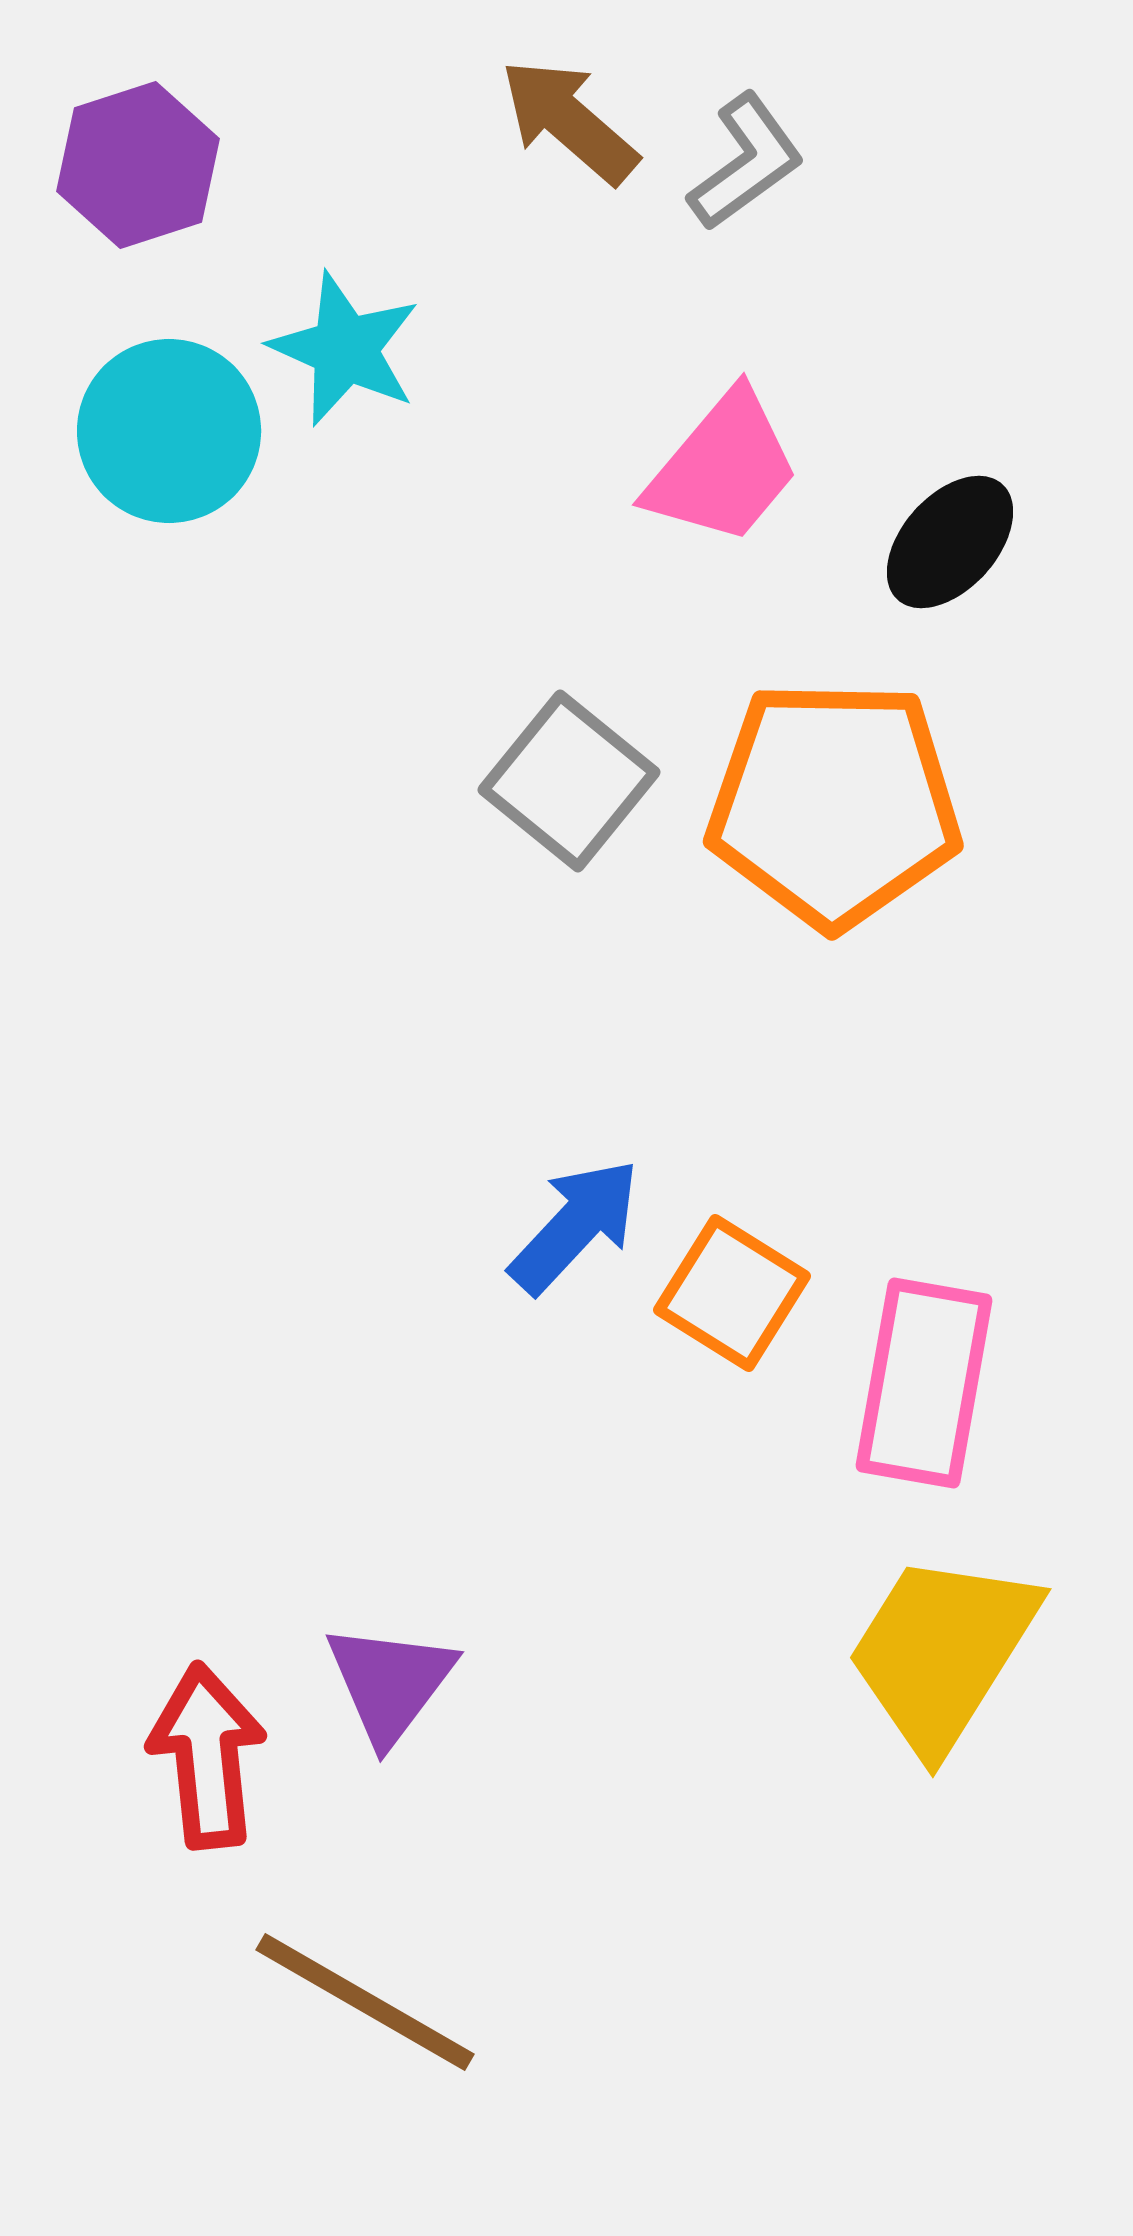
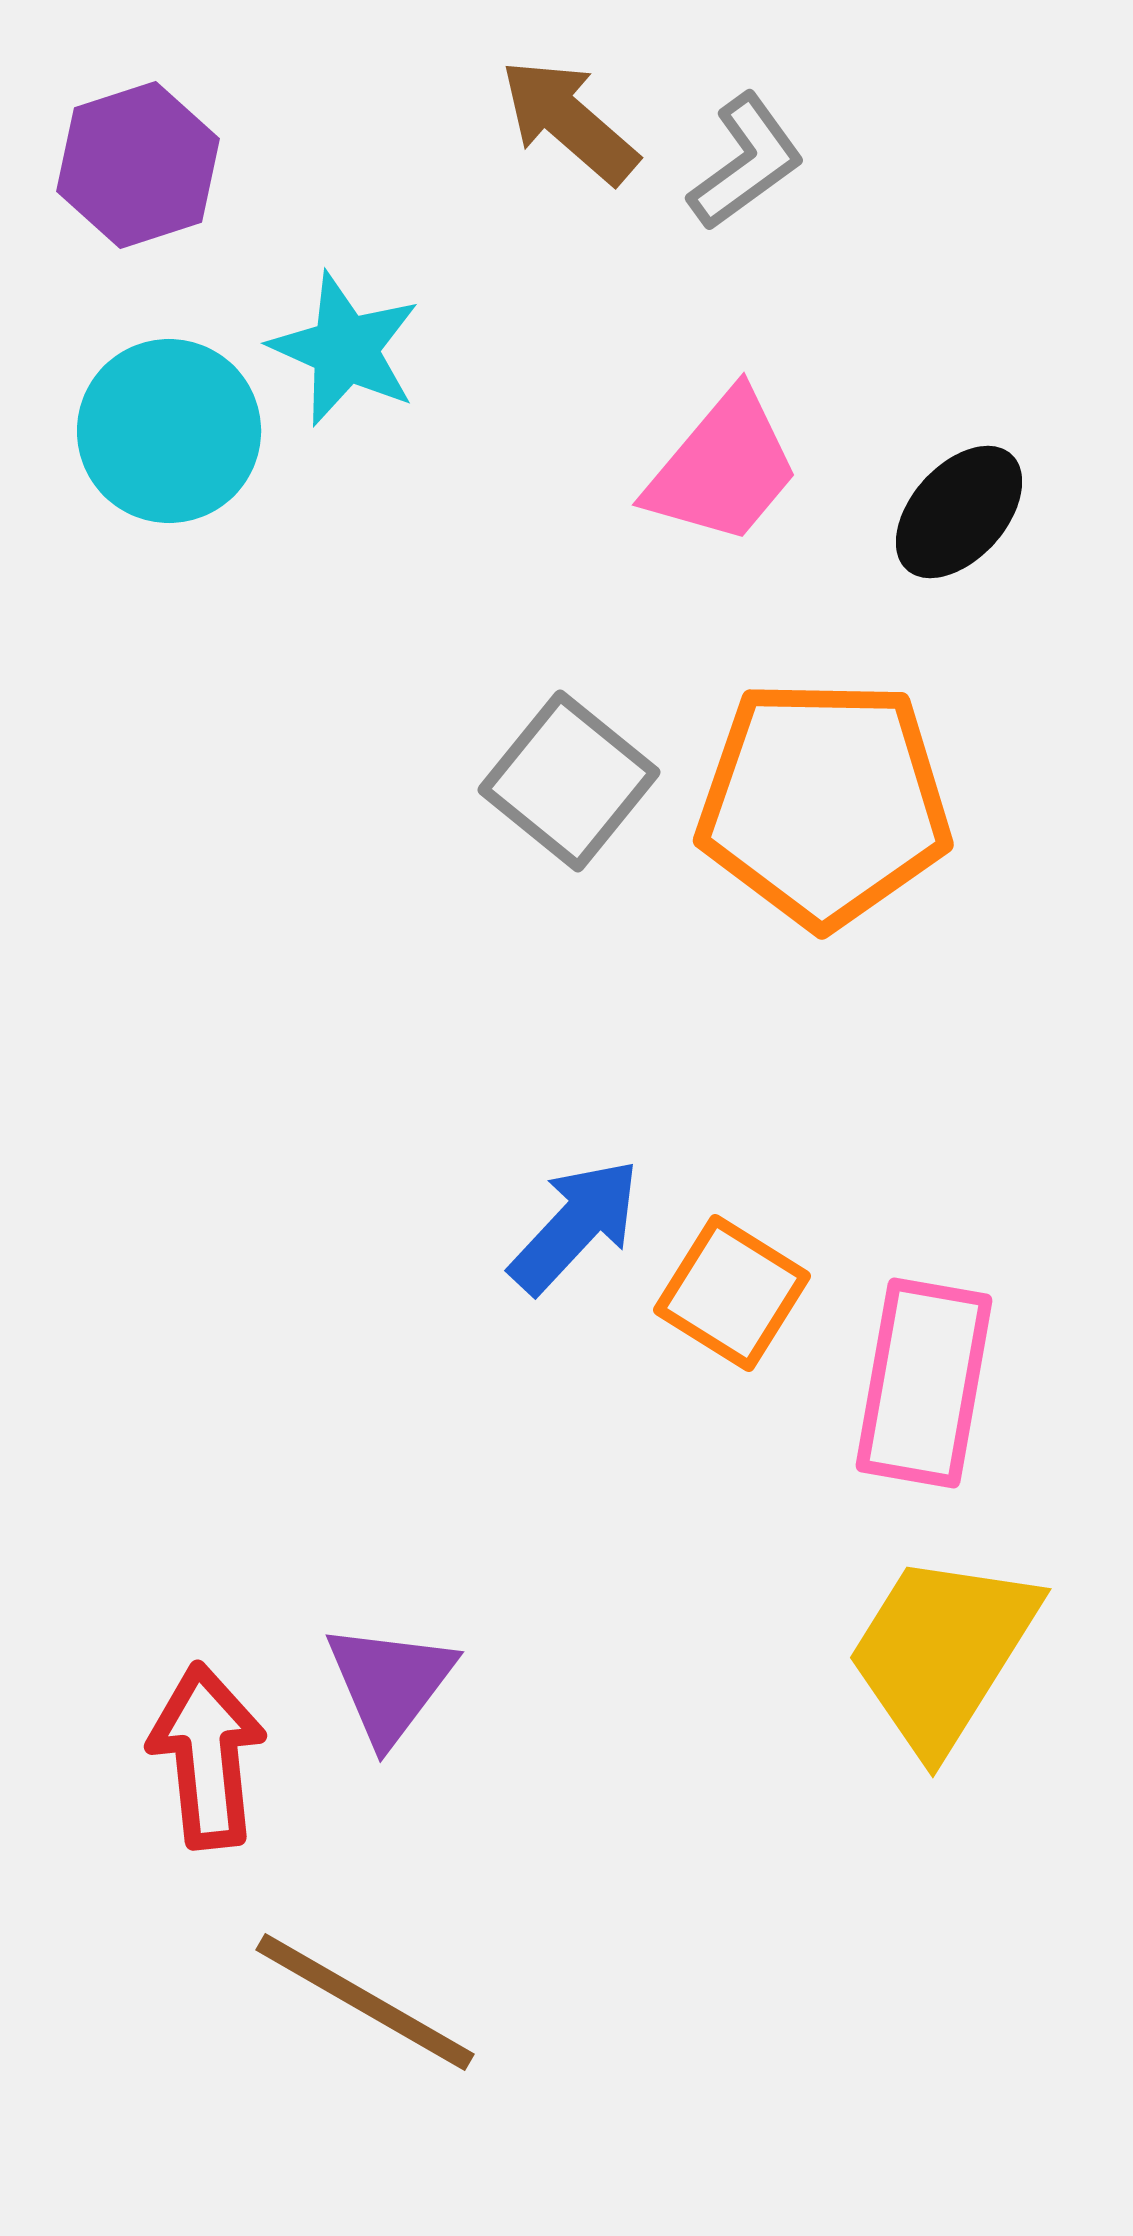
black ellipse: moved 9 px right, 30 px up
orange pentagon: moved 10 px left, 1 px up
